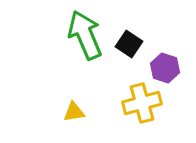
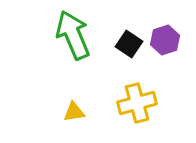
green arrow: moved 12 px left
purple hexagon: moved 28 px up; rotated 24 degrees clockwise
yellow cross: moved 5 px left
